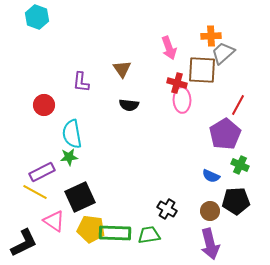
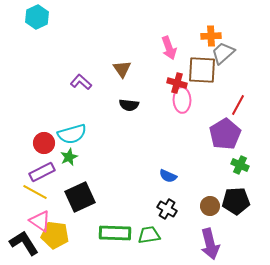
cyan hexagon: rotated 15 degrees clockwise
purple L-shape: rotated 125 degrees clockwise
red circle: moved 38 px down
cyan semicircle: rotated 96 degrees counterclockwise
green star: rotated 18 degrees counterclockwise
blue semicircle: moved 43 px left
brown circle: moved 5 px up
pink triangle: moved 14 px left
yellow pentagon: moved 36 px left, 6 px down
black L-shape: rotated 96 degrees counterclockwise
